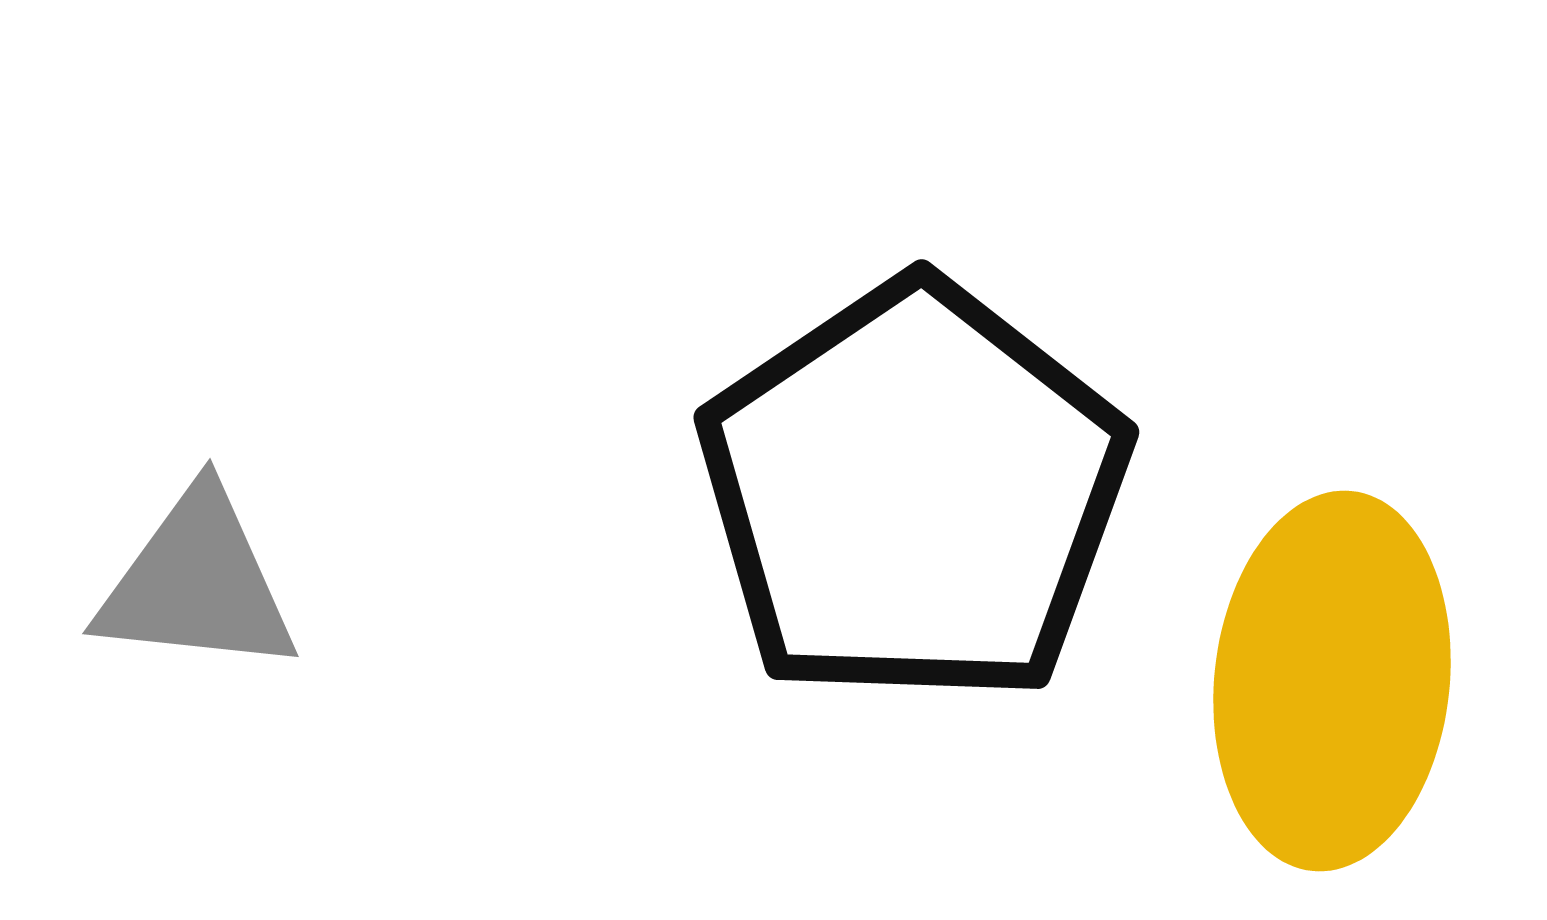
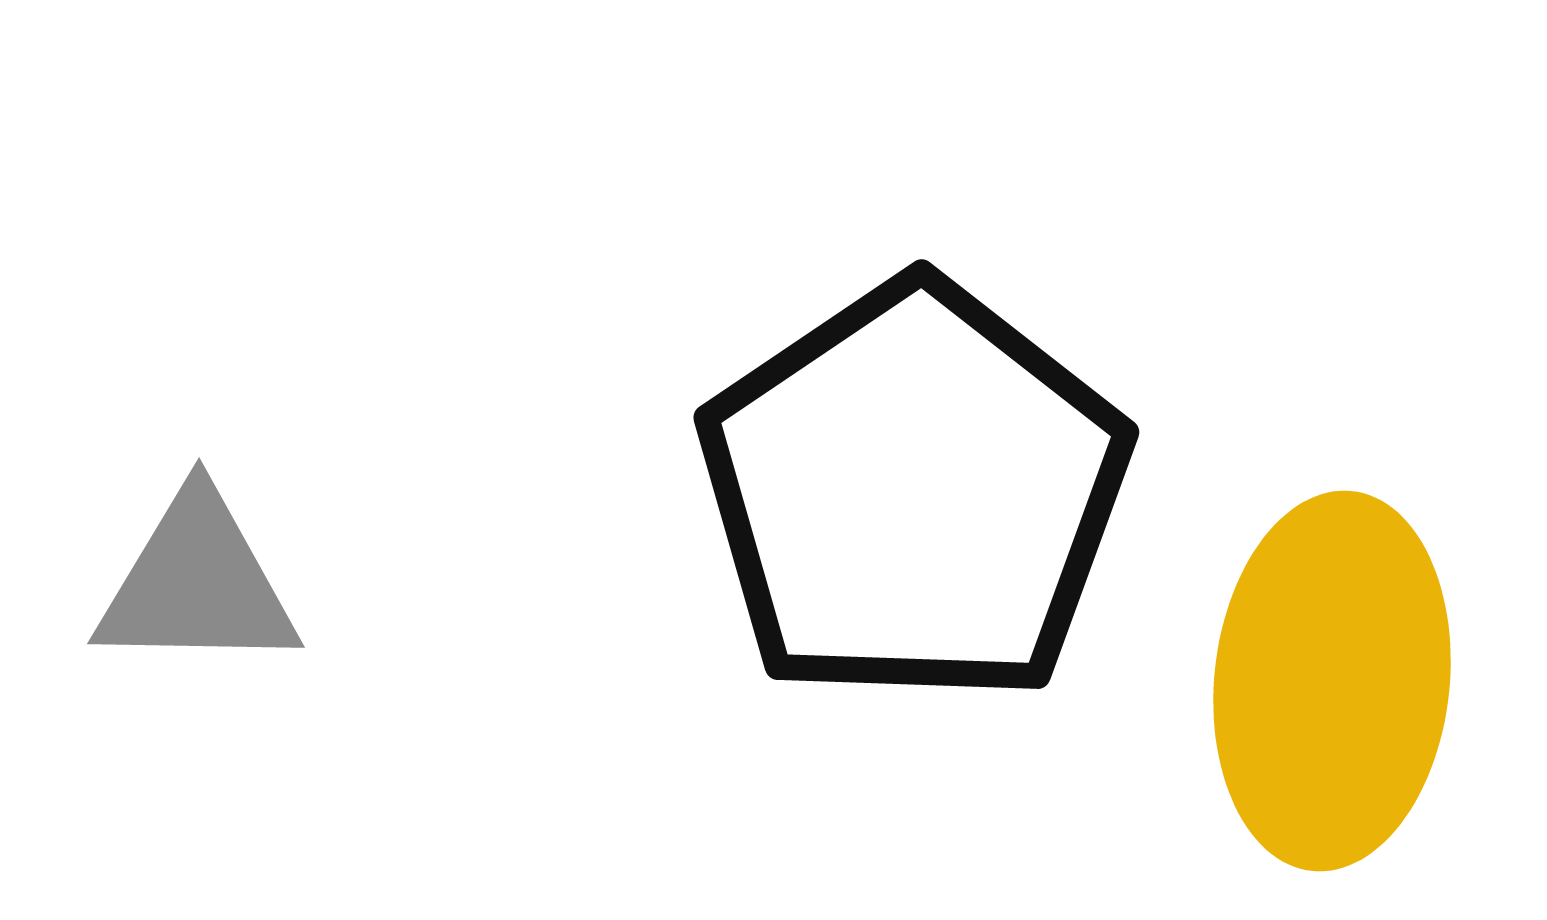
gray triangle: rotated 5 degrees counterclockwise
